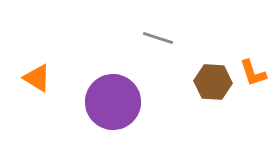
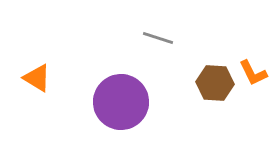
orange L-shape: rotated 8 degrees counterclockwise
brown hexagon: moved 2 px right, 1 px down
purple circle: moved 8 px right
